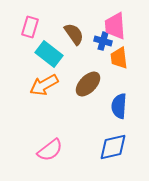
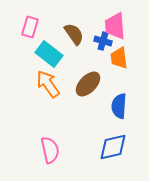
orange arrow: moved 4 px right, 1 px up; rotated 84 degrees clockwise
pink semicircle: rotated 64 degrees counterclockwise
